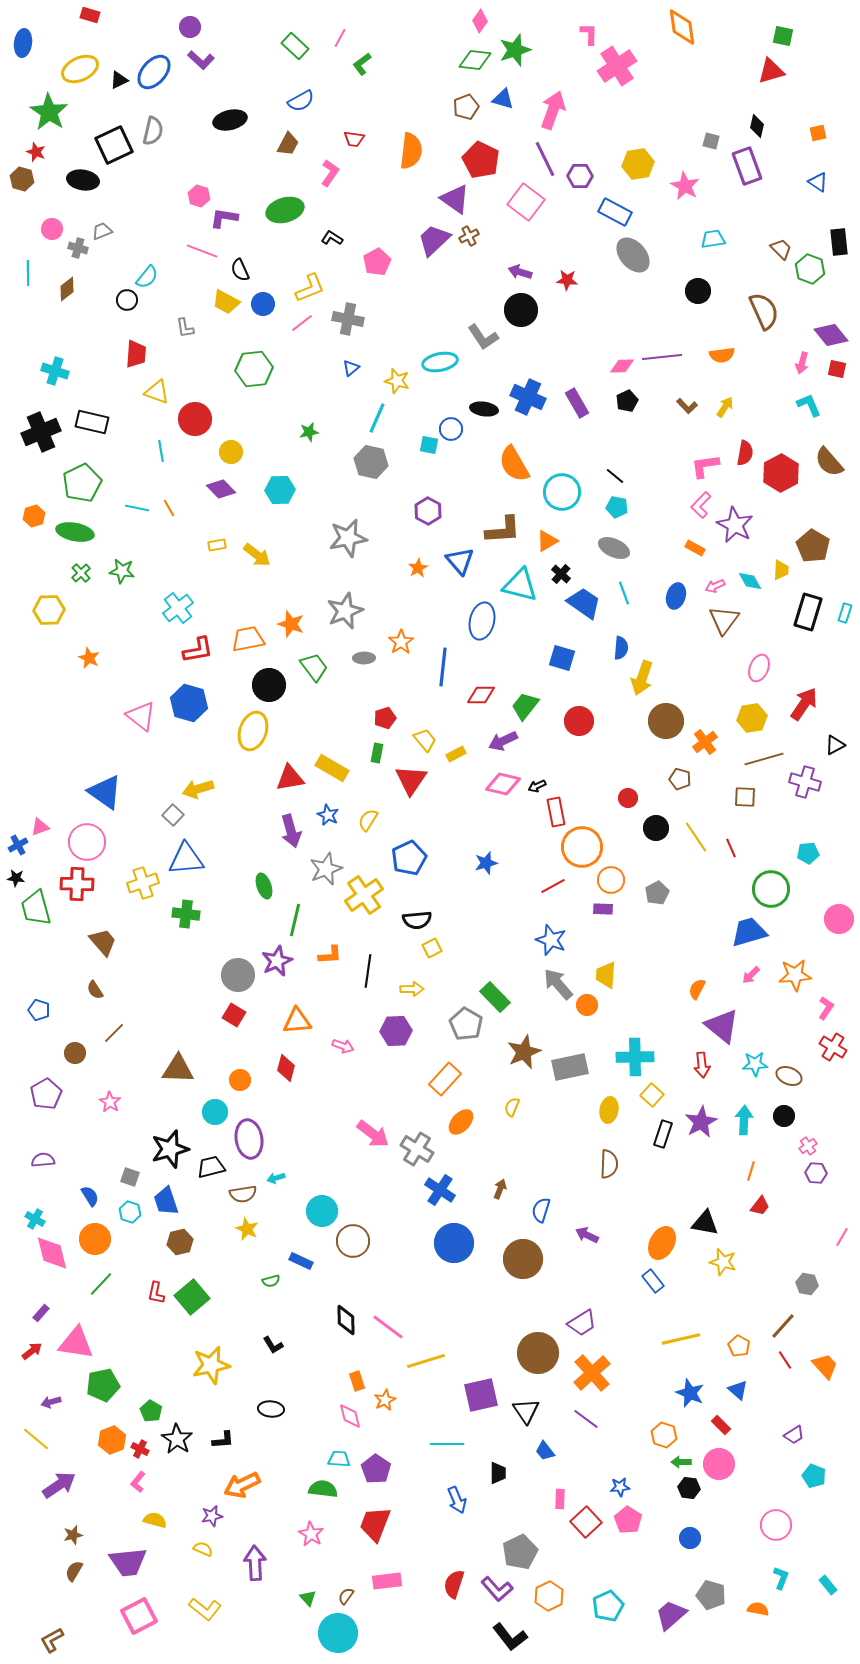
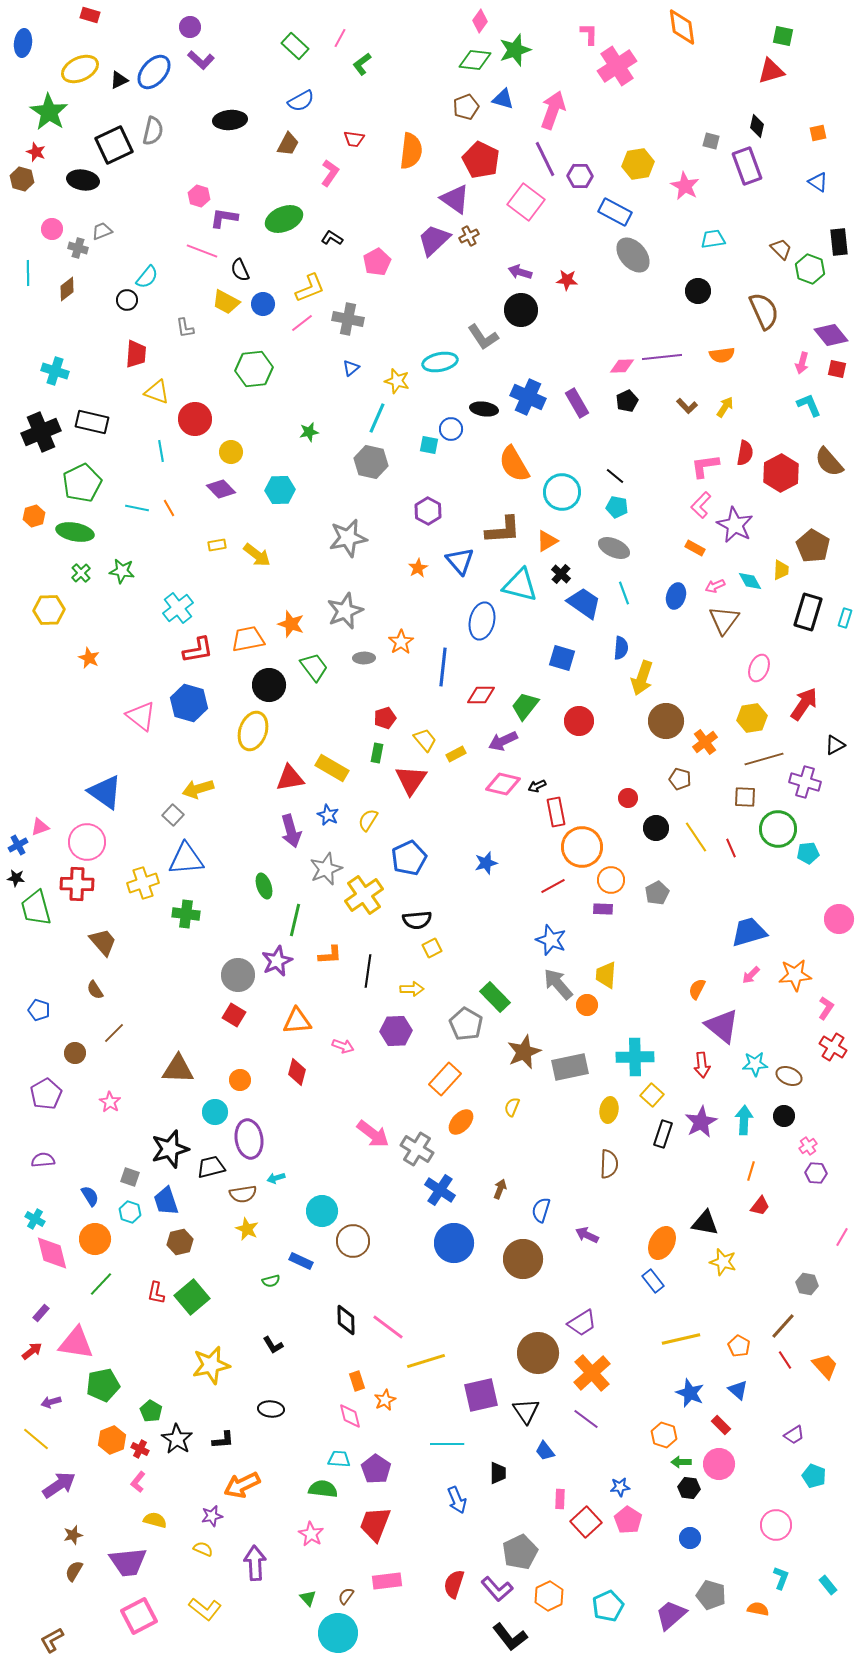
black ellipse at (230, 120): rotated 8 degrees clockwise
green ellipse at (285, 210): moved 1 px left, 9 px down; rotated 6 degrees counterclockwise
cyan rectangle at (845, 613): moved 5 px down
green circle at (771, 889): moved 7 px right, 60 px up
red diamond at (286, 1068): moved 11 px right, 4 px down
